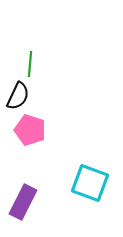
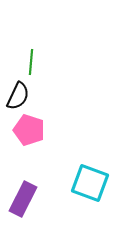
green line: moved 1 px right, 2 px up
pink pentagon: moved 1 px left
purple rectangle: moved 3 px up
